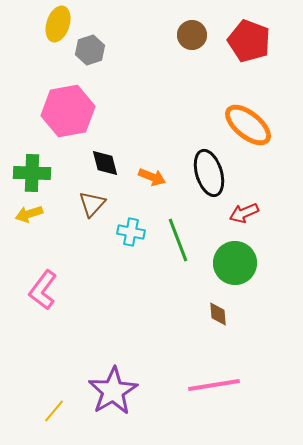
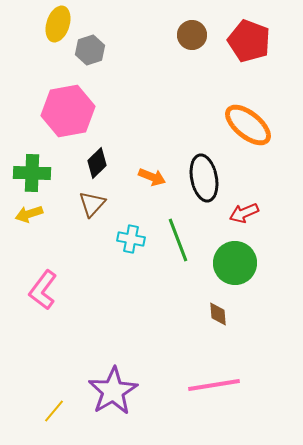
black diamond: moved 8 px left; rotated 60 degrees clockwise
black ellipse: moved 5 px left, 5 px down; rotated 6 degrees clockwise
cyan cross: moved 7 px down
